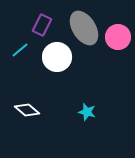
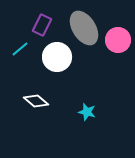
pink circle: moved 3 px down
cyan line: moved 1 px up
white diamond: moved 9 px right, 9 px up
